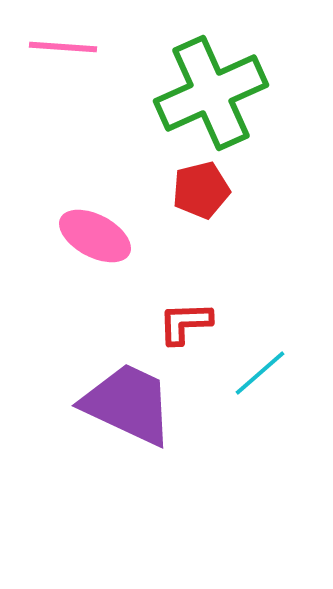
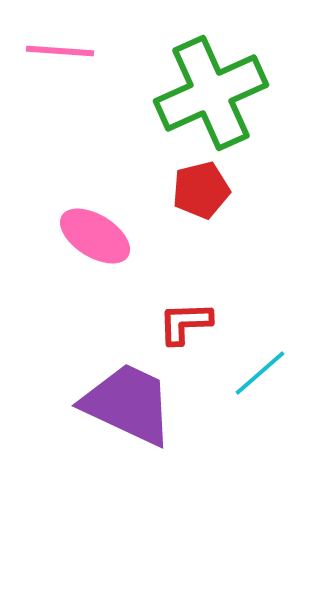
pink line: moved 3 px left, 4 px down
pink ellipse: rotated 4 degrees clockwise
